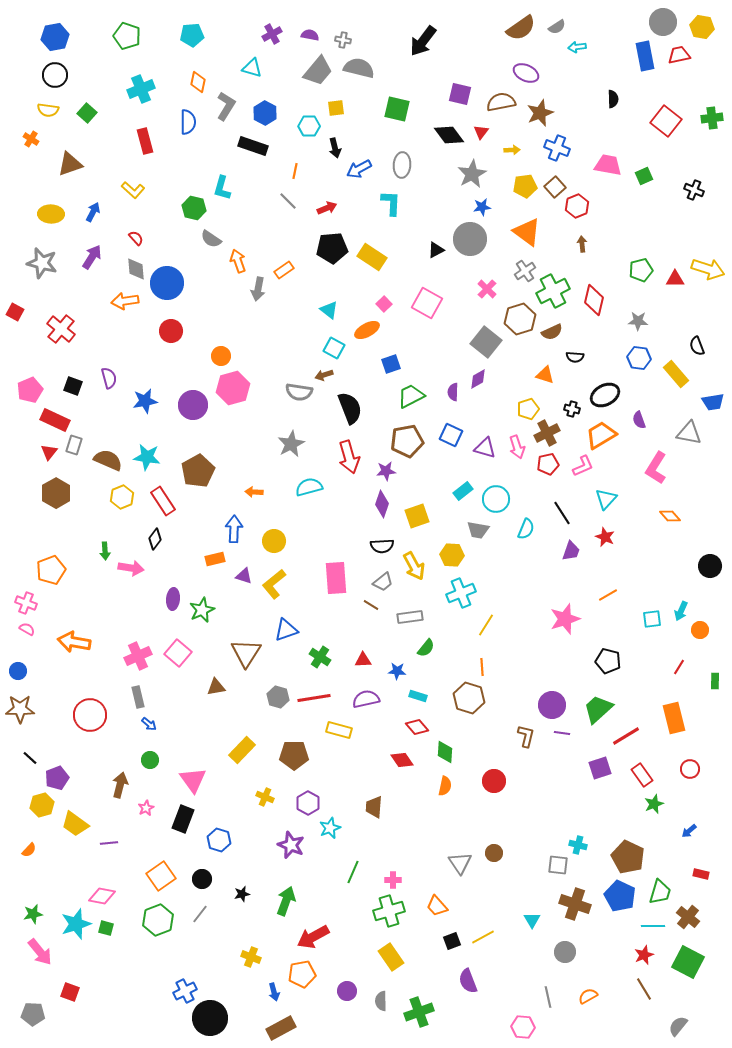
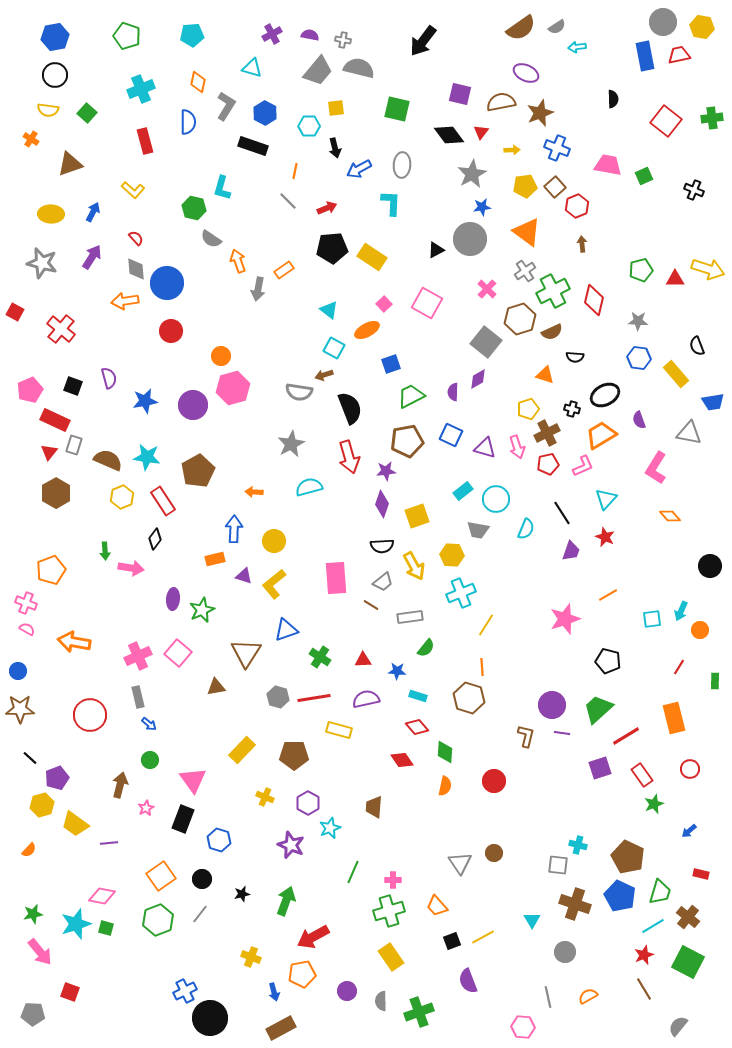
cyan line at (653, 926): rotated 30 degrees counterclockwise
